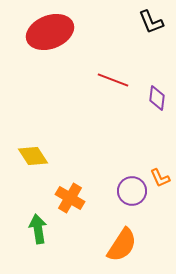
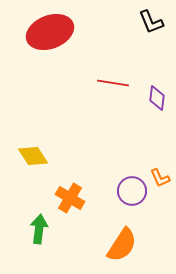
red line: moved 3 px down; rotated 12 degrees counterclockwise
green arrow: moved 1 px right; rotated 16 degrees clockwise
